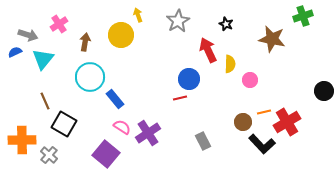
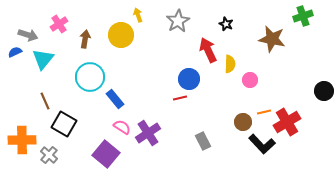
brown arrow: moved 3 px up
